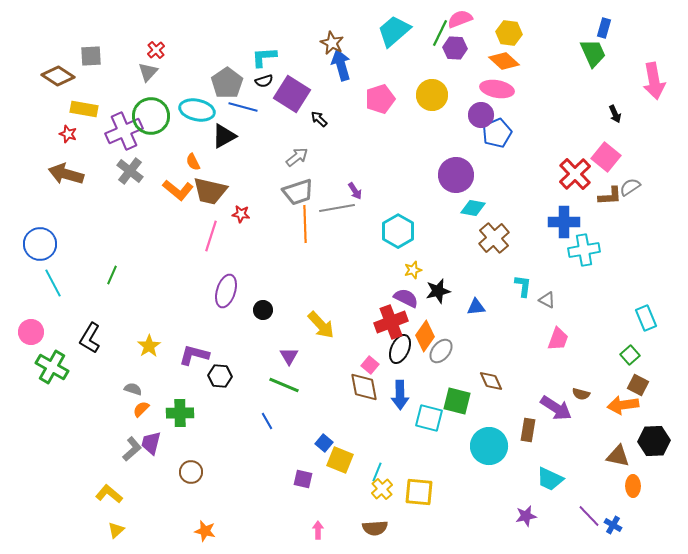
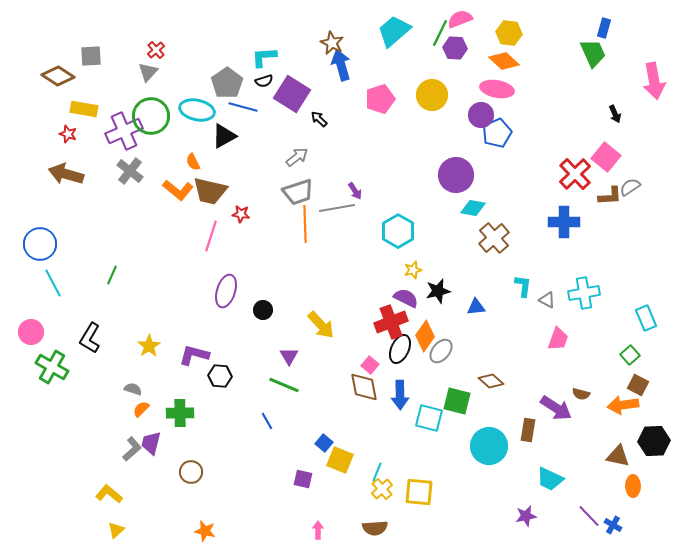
cyan cross at (584, 250): moved 43 px down
brown diamond at (491, 381): rotated 25 degrees counterclockwise
